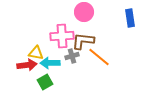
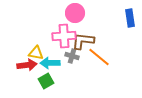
pink circle: moved 9 px left, 1 px down
pink cross: moved 2 px right
gray cross: rotated 32 degrees clockwise
green square: moved 1 px right, 1 px up
